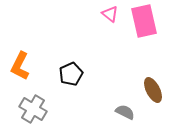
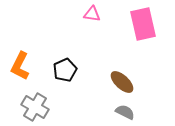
pink triangle: moved 18 px left; rotated 30 degrees counterclockwise
pink rectangle: moved 1 px left, 3 px down
black pentagon: moved 6 px left, 4 px up
brown ellipse: moved 31 px left, 8 px up; rotated 20 degrees counterclockwise
gray cross: moved 2 px right, 2 px up
